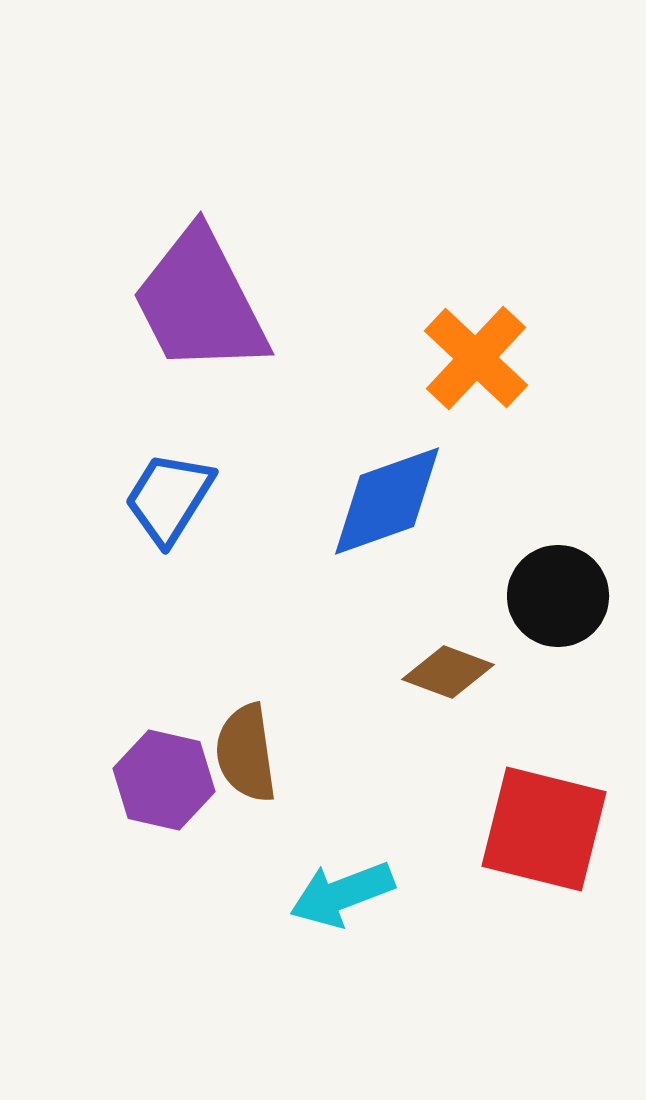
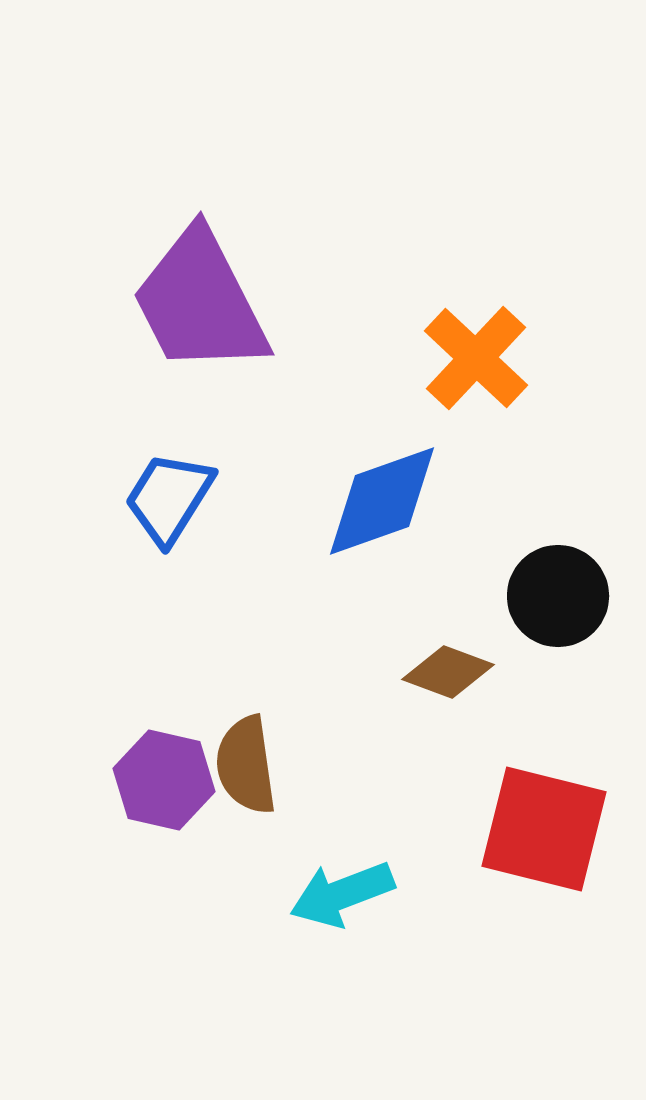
blue diamond: moved 5 px left
brown semicircle: moved 12 px down
